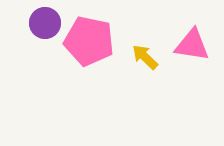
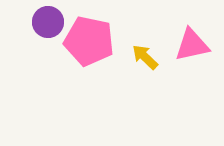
purple circle: moved 3 px right, 1 px up
pink triangle: rotated 21 degrees counterclockwise
